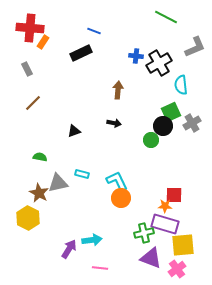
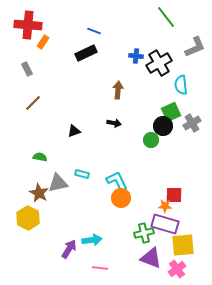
green line: rotated 25 degrees clockwise
red cross: moved 2 px left, 3 px up
black rectangle: moved 5 px right
